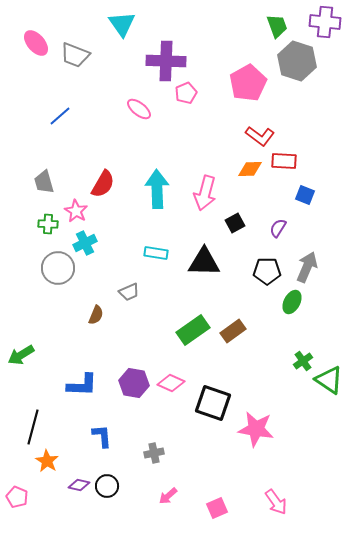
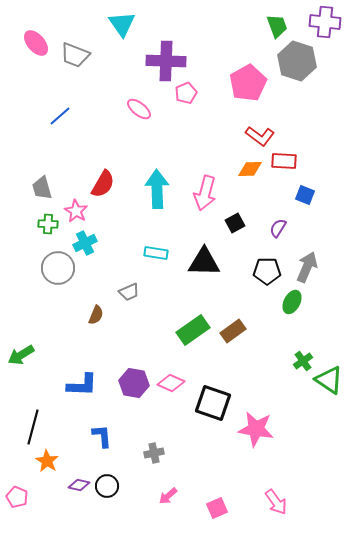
gray trapezoid at (44, 182): moved 2 px left, 6 px down
